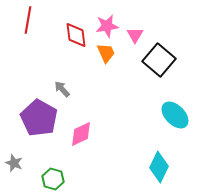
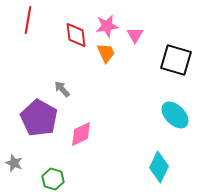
black square: moved 17 px right; rotated 24 degrees counterclockwise
